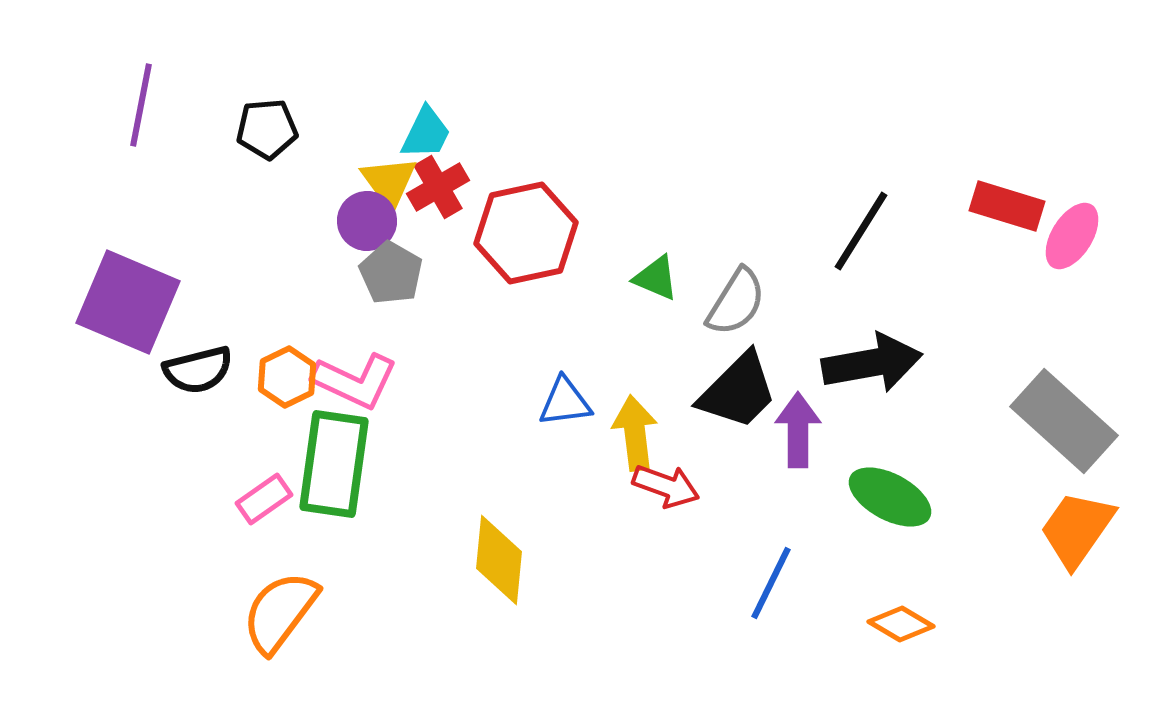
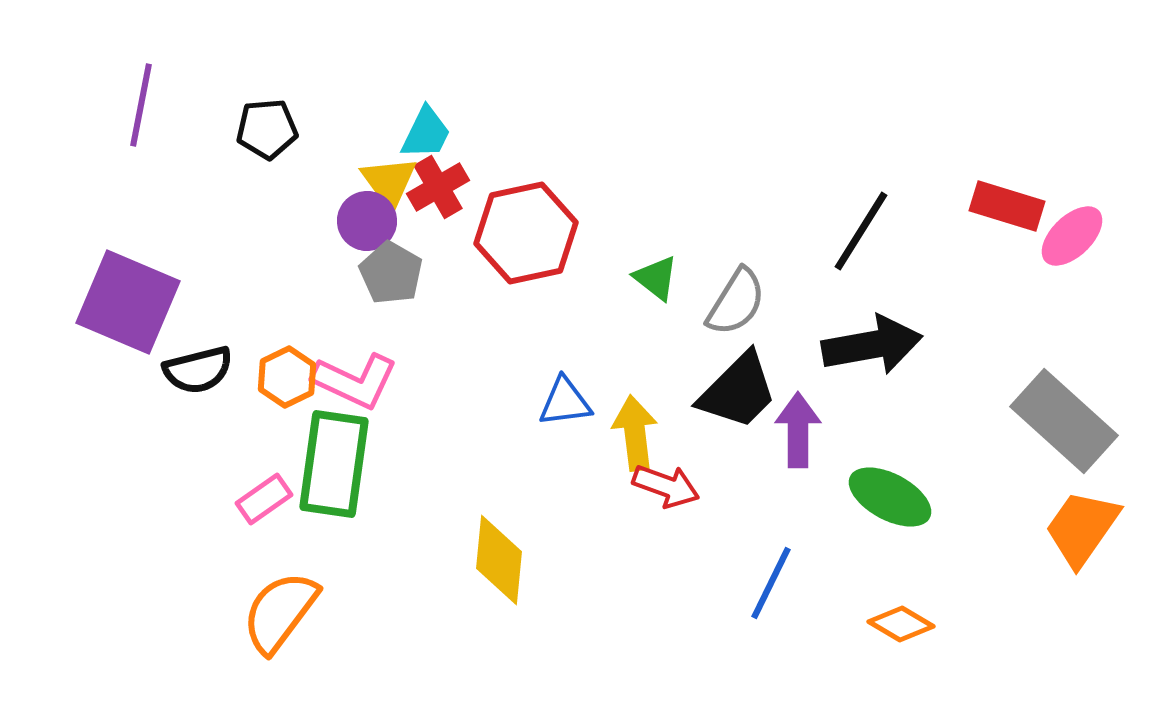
pink ellipse: rotated 14 degrees clockwise
green triangle: rotated 15 degrees clockwise
black arrow: moved 18 px up
orange trapezoid: moved 5 px right, 1 px up
